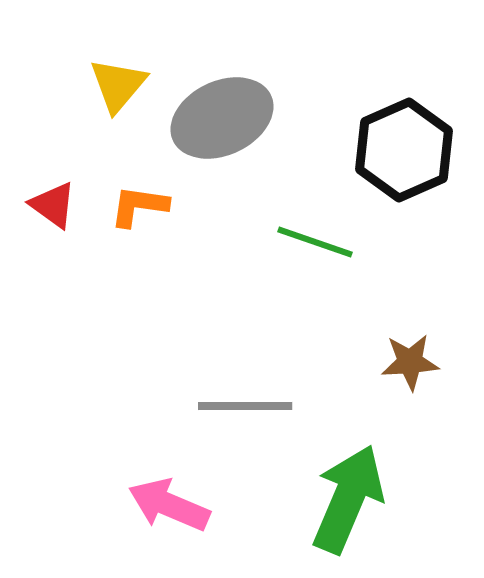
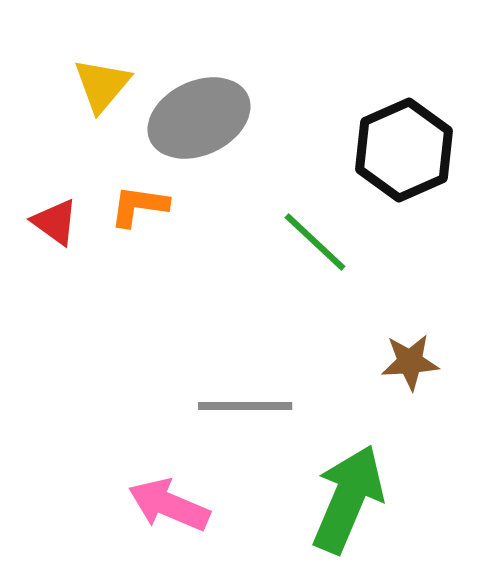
yellow triangle: moved 16 px left
gray ellipse: moved 23 px left
red triangle: moved 2 px right, 17 px down
green line: rotated 24 degrees clockwise
